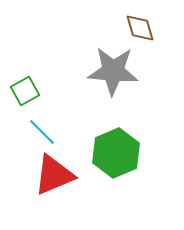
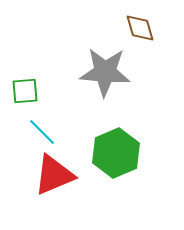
gray star: moved 8 px left, 1 px down
green square: rotated 24 degrees clockwise
